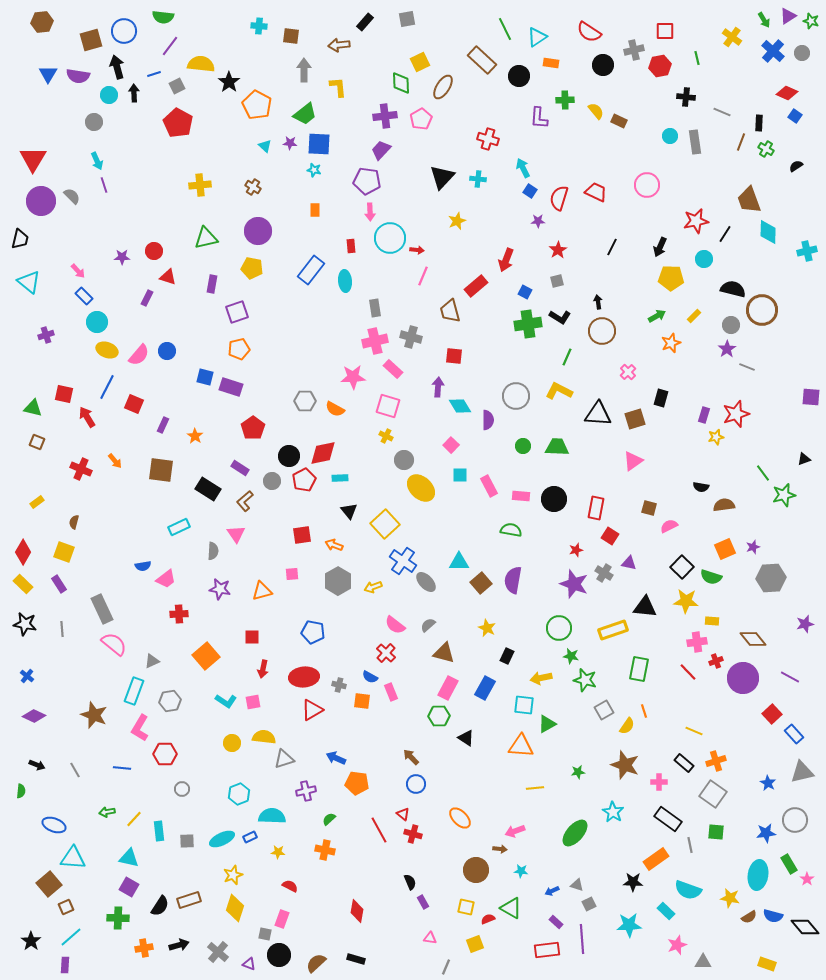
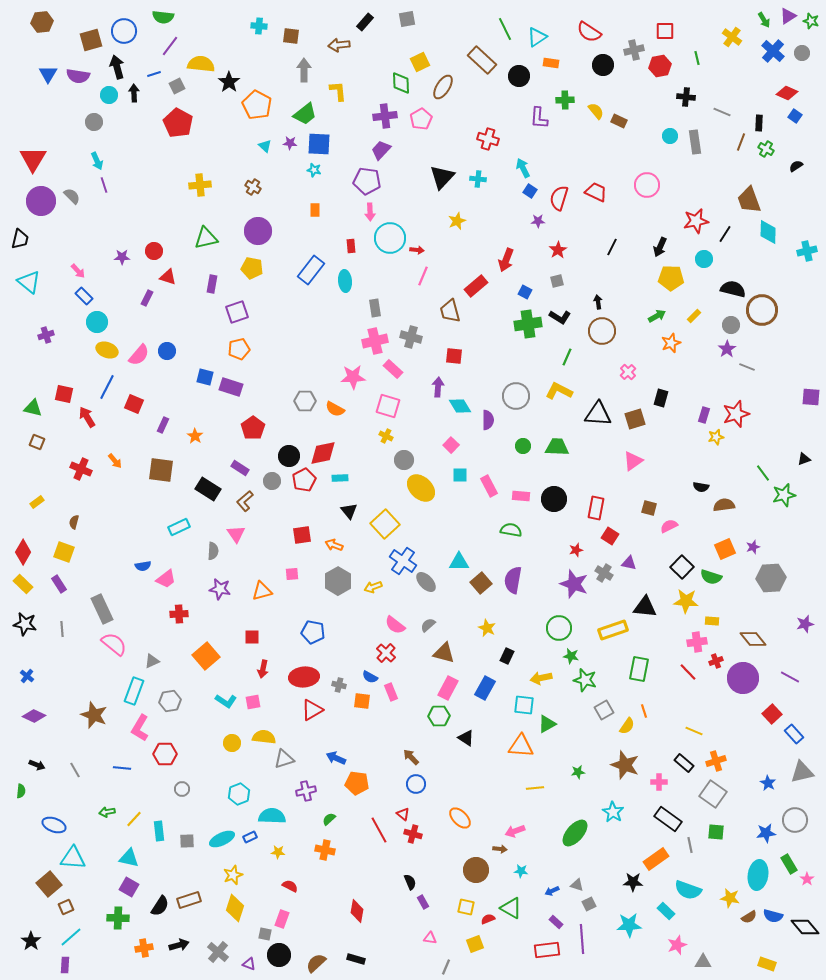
yellow L-shape at (338, 87): moved 4 px down
